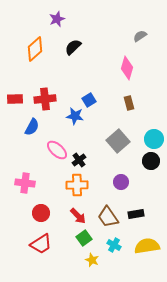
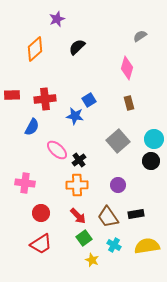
black semicircle: moved 4 px right
red rectangle: moved 3 px left, 4 px up
purple circle: moved 3 px left, 3 px down
